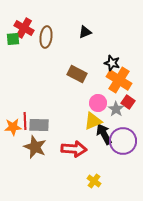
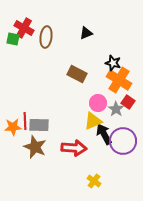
black triangle: moved 1 px right, 1 px down
green square: rotated 16 degrees clockwise
black star: moved 1 px right
red arrow: moved 1 px up
